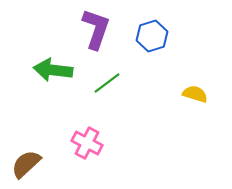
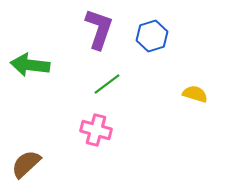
purple L-shape: moved 3 px right
green arrow: moved 23 px left, 5 px up
green line: moved 1 px down
pink cross: moved 9 px right, 13 px up; rotated 12 degrees counterclockwise
